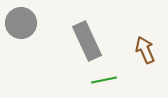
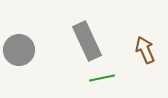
gray circle: moved 2 px left, 27 px down
green line: moved 2 px left, 2 px up
